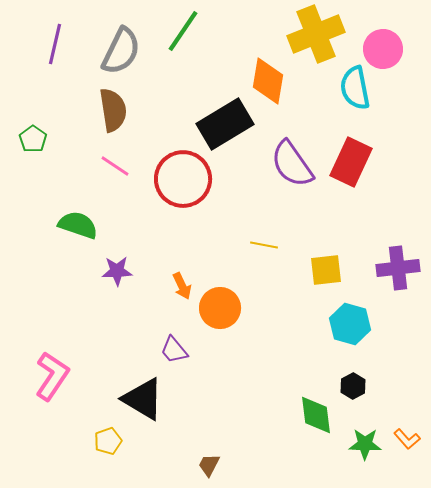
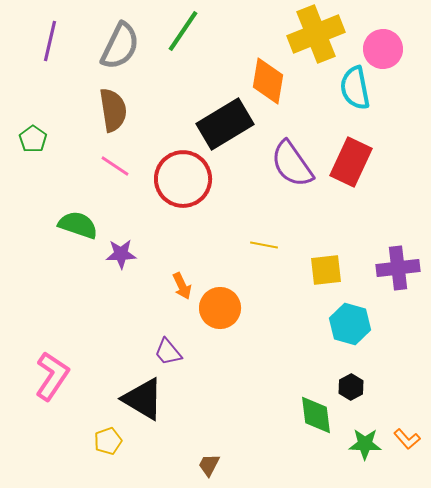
purple line: moved 5 px left, 3 px up
gray semicircle: moved 1 px left, 5 px up
purple star: moved 4 px right, 17 px up
purple trapezoid: moved 6 px left, 2 px down
black hexagon: moved 2 px left, 1 px down
